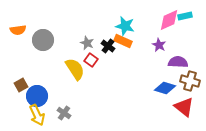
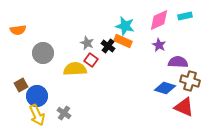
pink diamond: moved 10 px left
gray circle: moved 13 px down
yellow semicircle: rotated 60 degrees counterclockwise
red triangle: rotated 15 degrees counterclockwise
